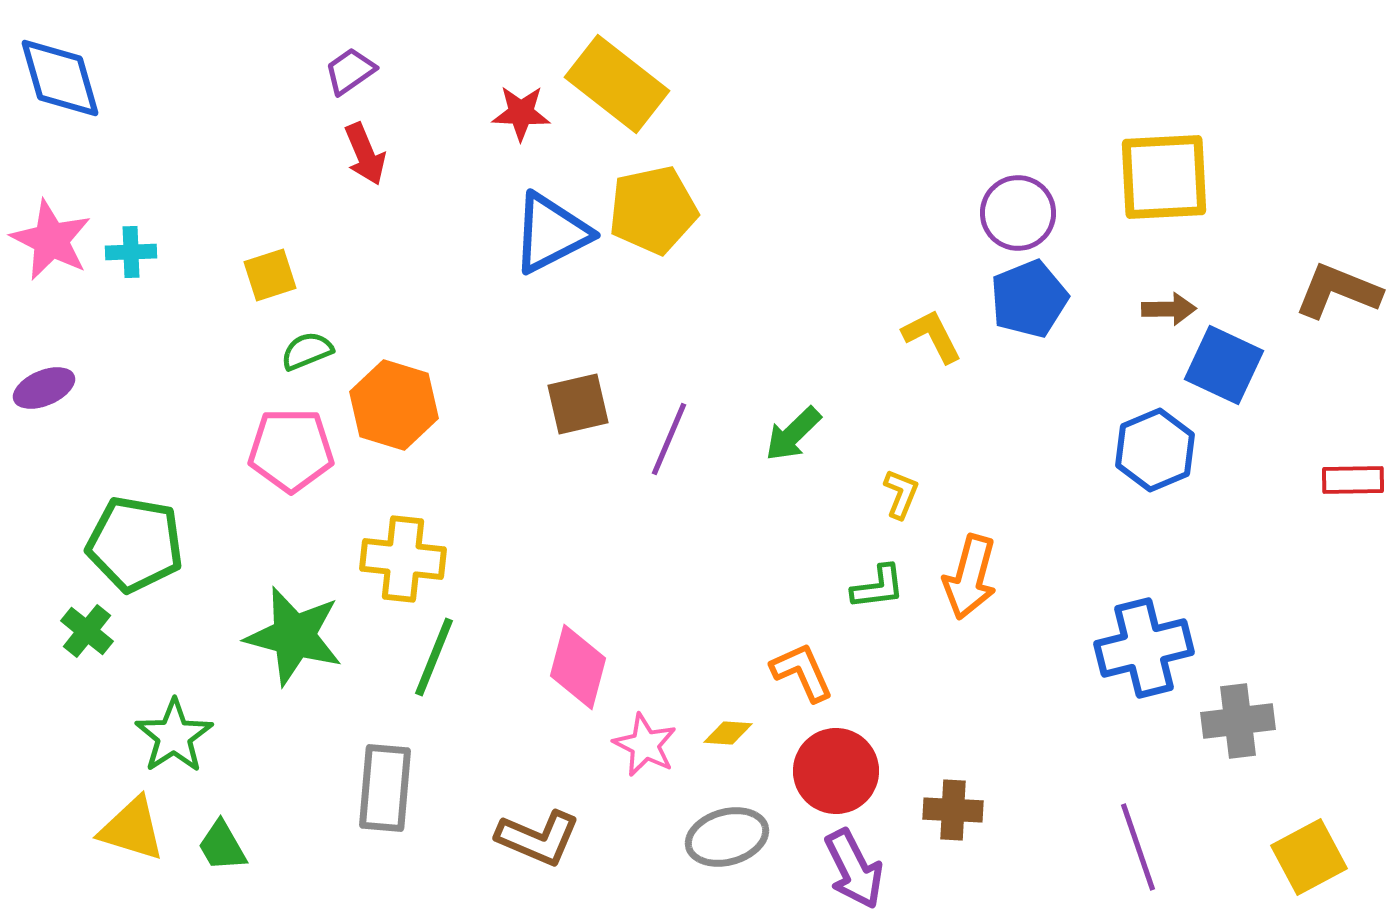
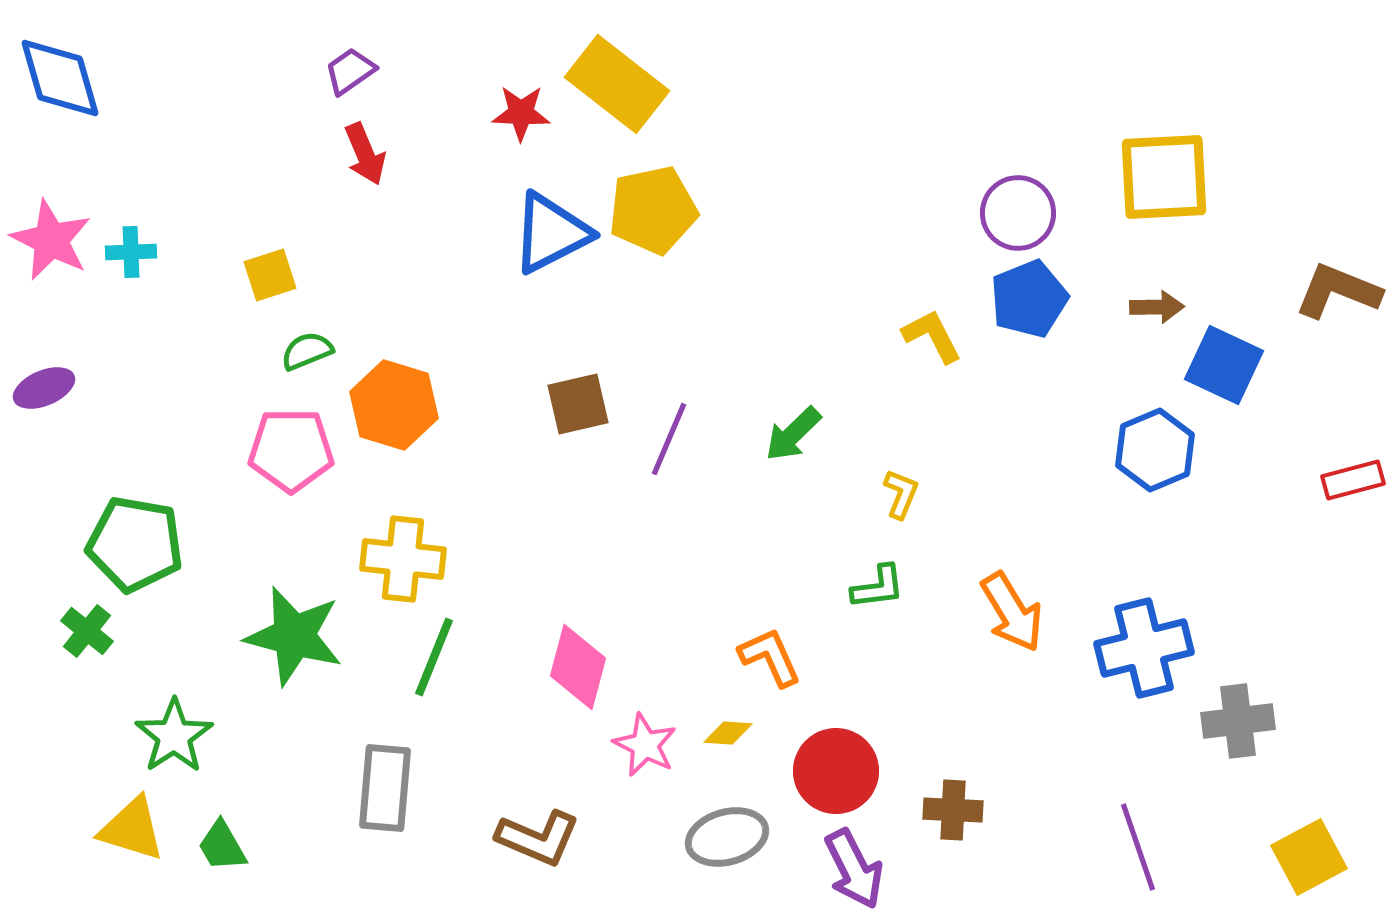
brown arrow at (1169, 309): moved 12 px left, 2 px up
red rectangle at (1353, 480): rotated 14 degrees counterclockwise
orange arrow at (970, 577): moved 42 px right, 35 px down; rotated 46 degrees counterclockwise
orange L-shape at (802, 672): moved 32 px left, 15 px up
